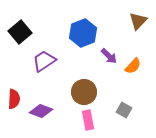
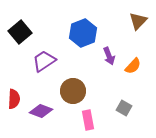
purple arrow: rotated 24 degrees clockwise
brown circle: moved 11 px left, 1 px up
gray square: moved 2 px up
